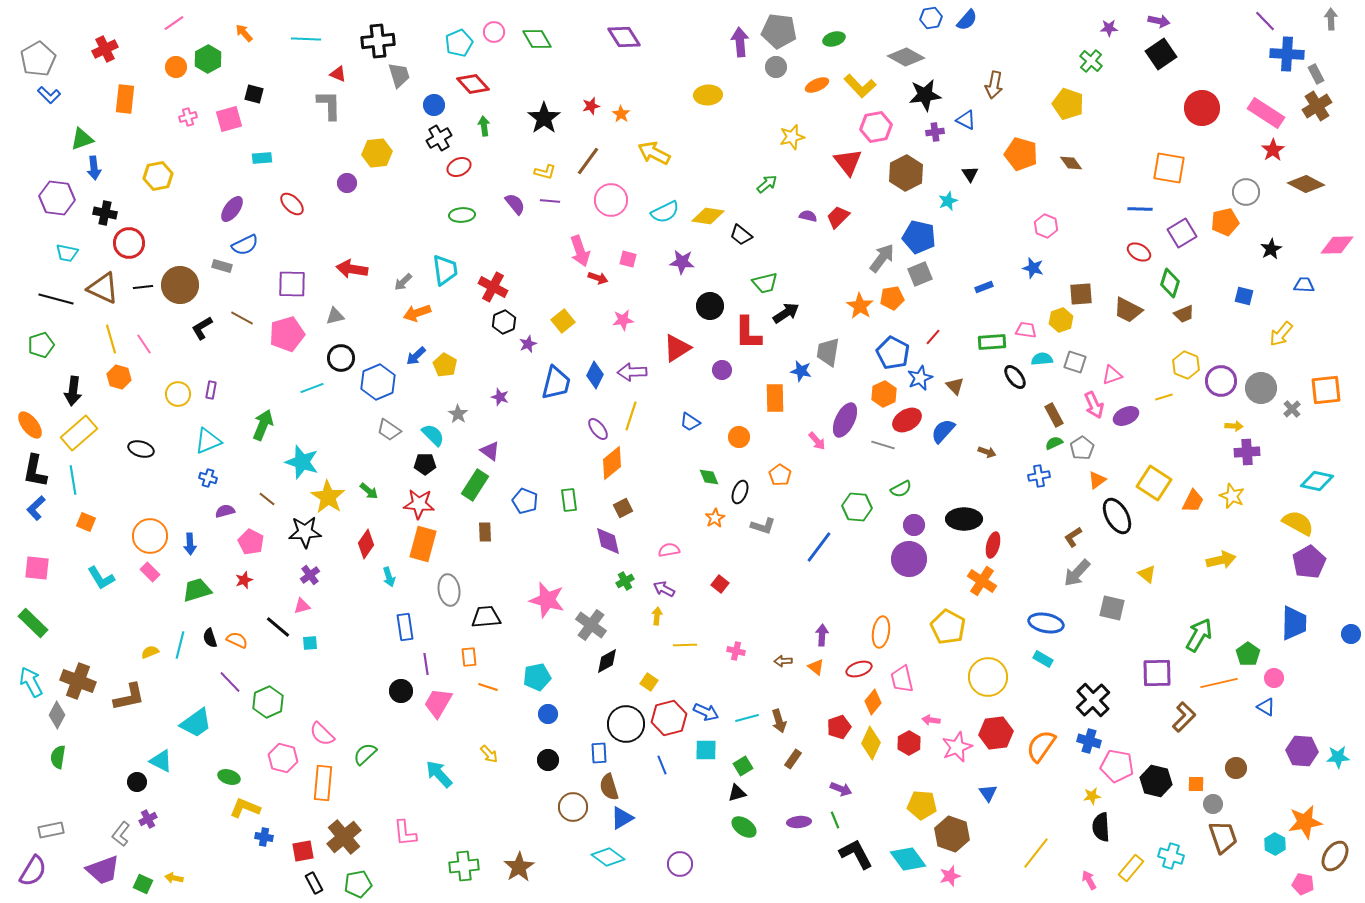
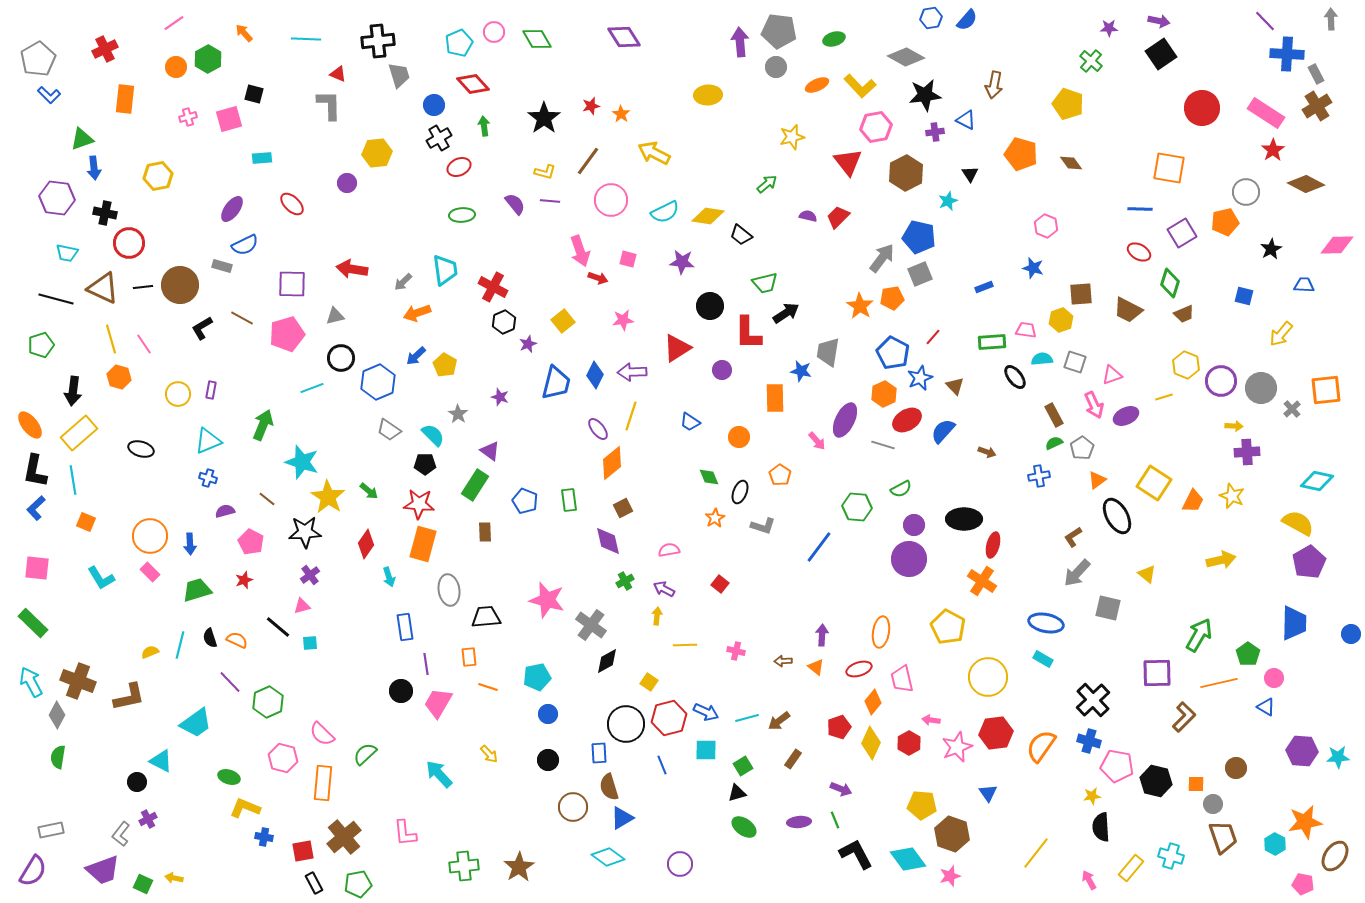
gray square at (1112, 608): moved 4 px left
brown arrow at (779, 721): rotated 70 degrees clockwise
